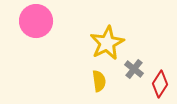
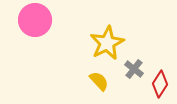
pink circle: moved 1 px left, 1 px up
yellow semicircle: rotated 35 degrees counterclockwise
